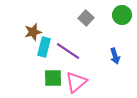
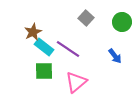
green circle: moved 7 px down
brown star: rotated 12 degrees counterclockwise
cyan rectangle: rotated 66 degrees counterclockwise
purple line: moved 2 px up
blue arrow: rotated 21 degrees counterclockwise
green square: moved 9 px left, 7 px up
